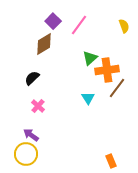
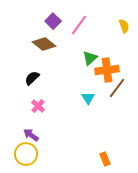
brown diamond: rotated 70 degrees clockwise
orange rectangle: moved 6 px left, 2 px up
